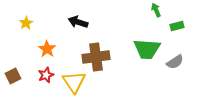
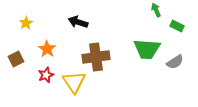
green rectangle: rotated 40 degrees clockwise
brown square: moved 3 px right, 17 px up
